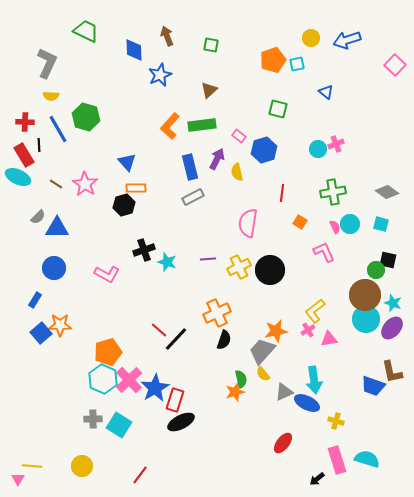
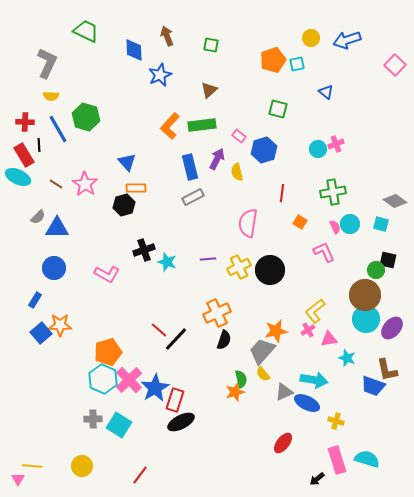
gray diamond at (387, 192): moved 8 px right, 9 px down
cyan star at (393, 303): moved 46 px left, 55 px down
brown L-shape at (392, 372): moved 5 px left, 2 px up
cyan arrow at (314, 380): rotated 72 degrees counterclockwise
